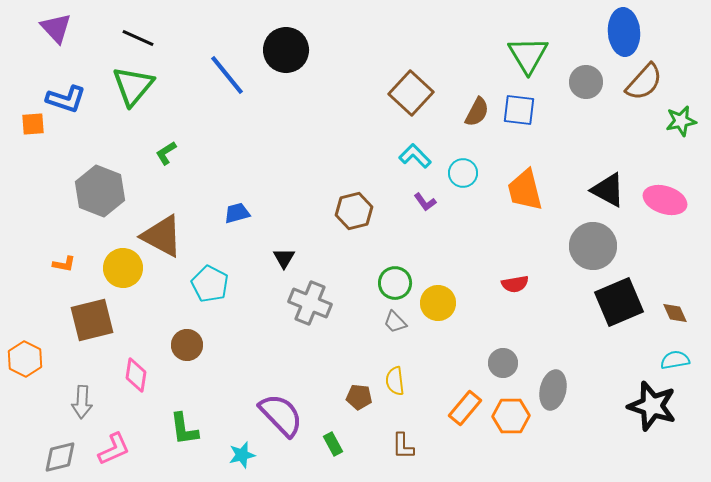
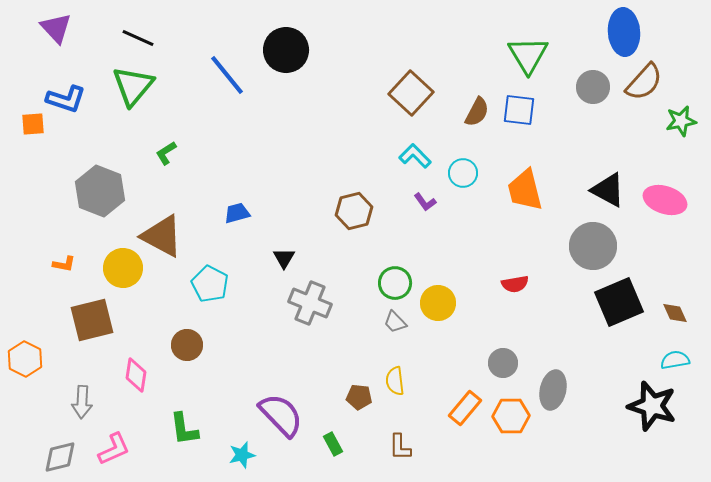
gray circle at (586, 82): moved 7 px right, 5 px down
brown L-shape at (403, 446): moved 3 px left, 1 px down
